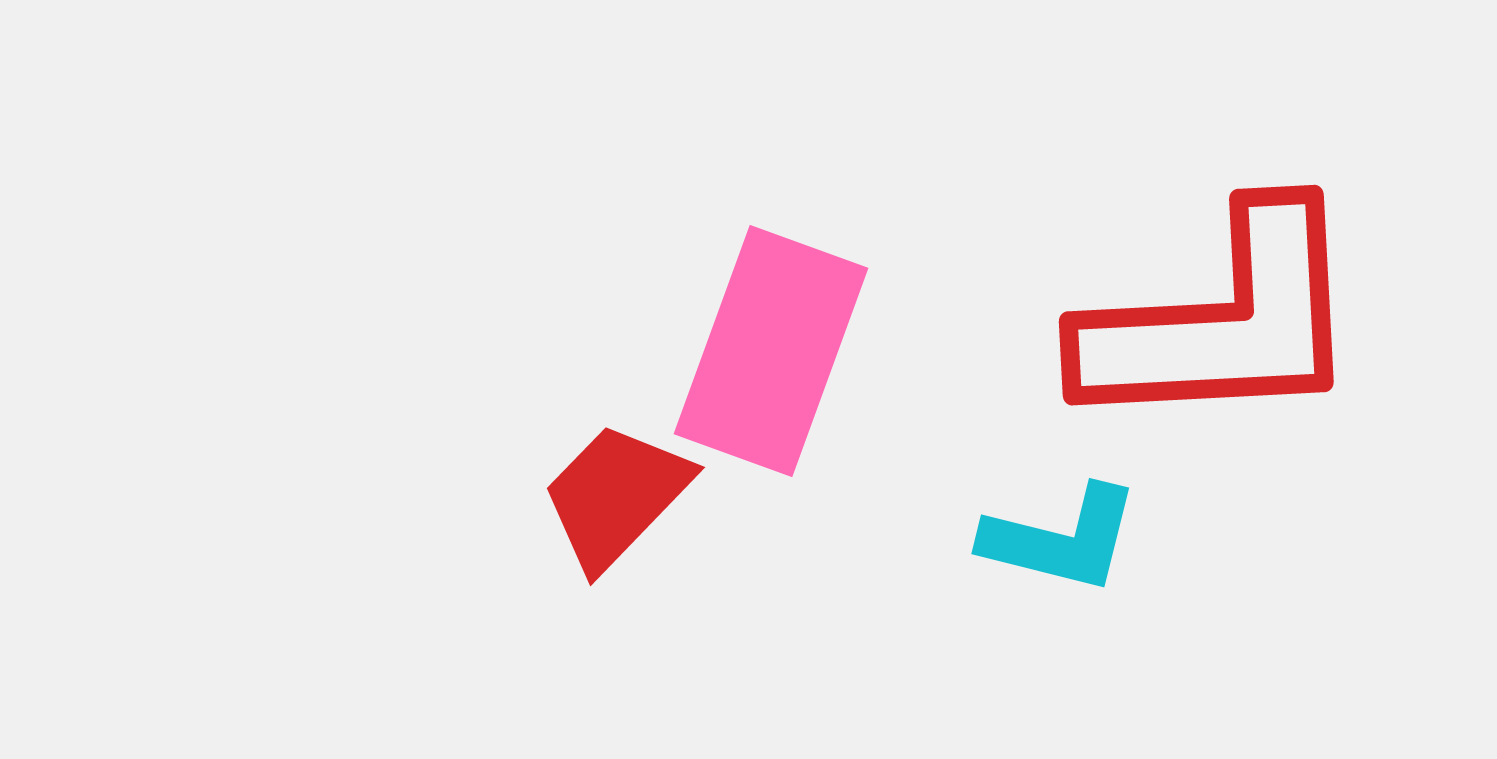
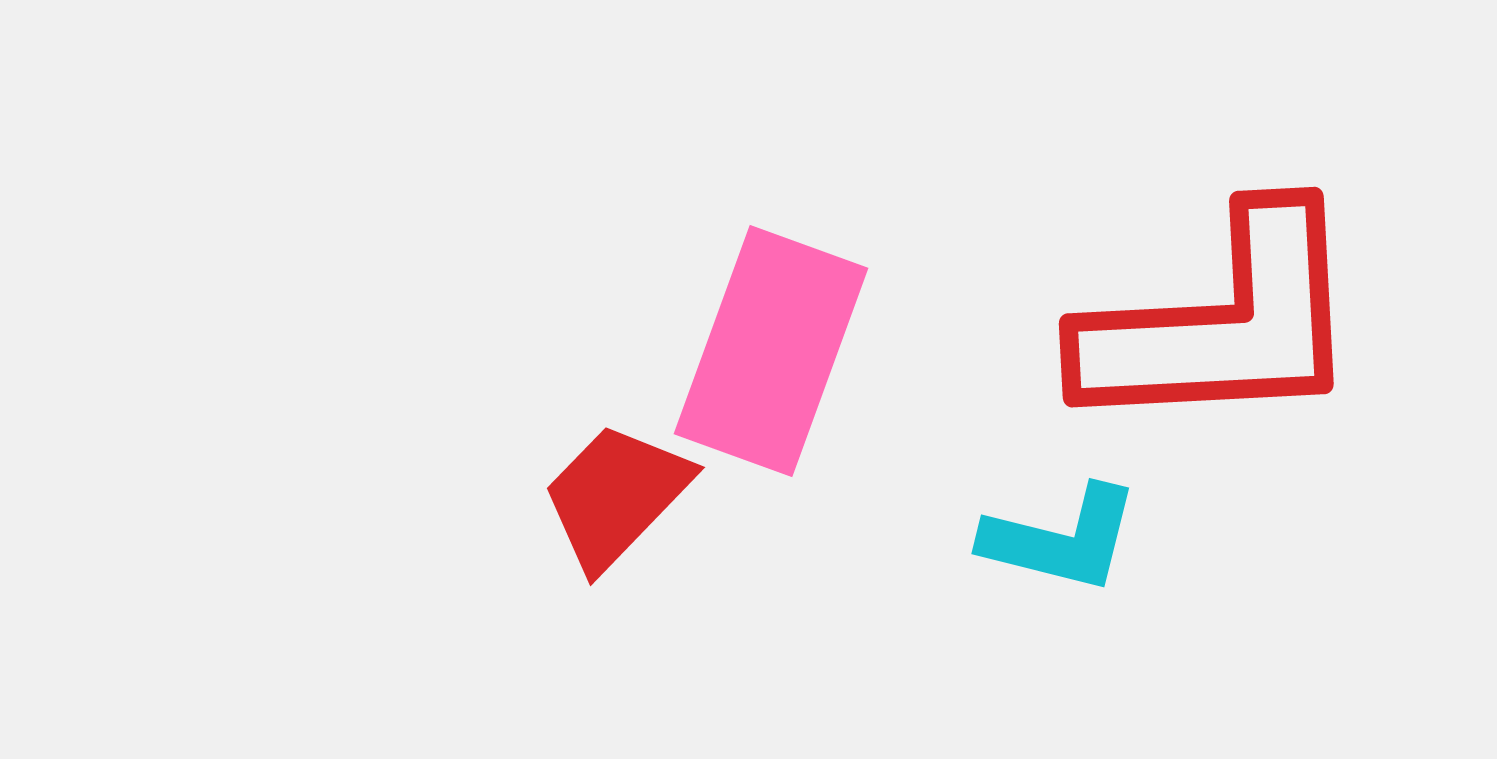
red L-shape: moved 2 px down
